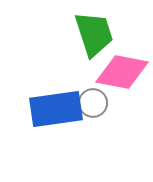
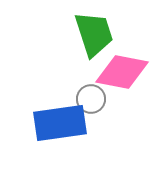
gray circle: moved 2 px left, 4 px up
blue rectangle: moved 4 px right, 14 px down
